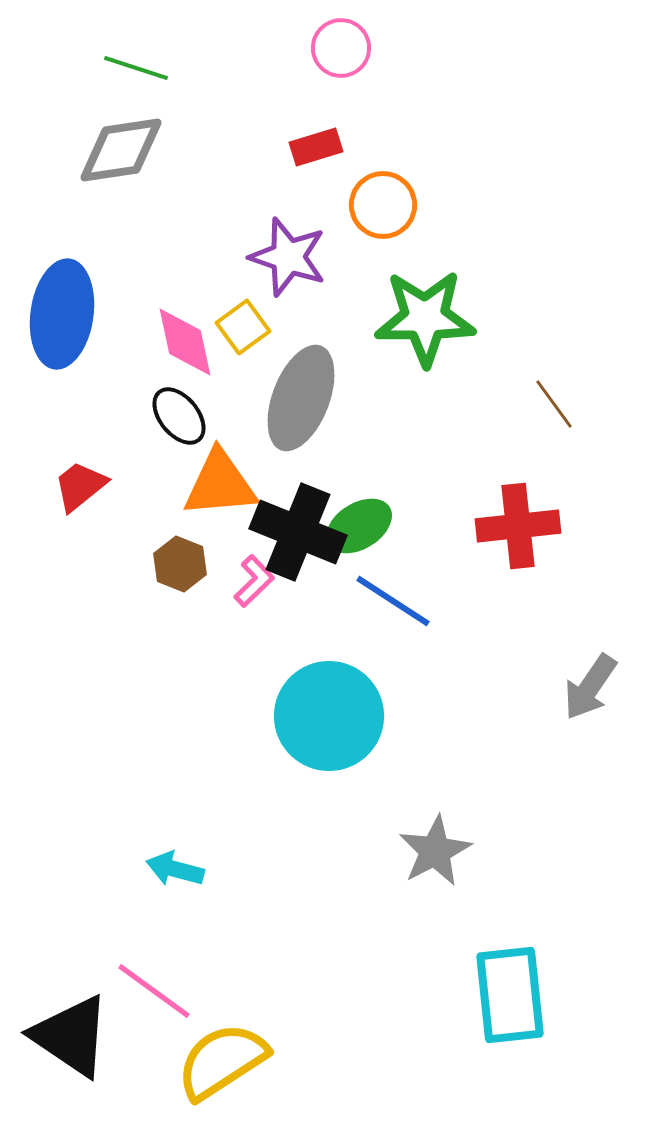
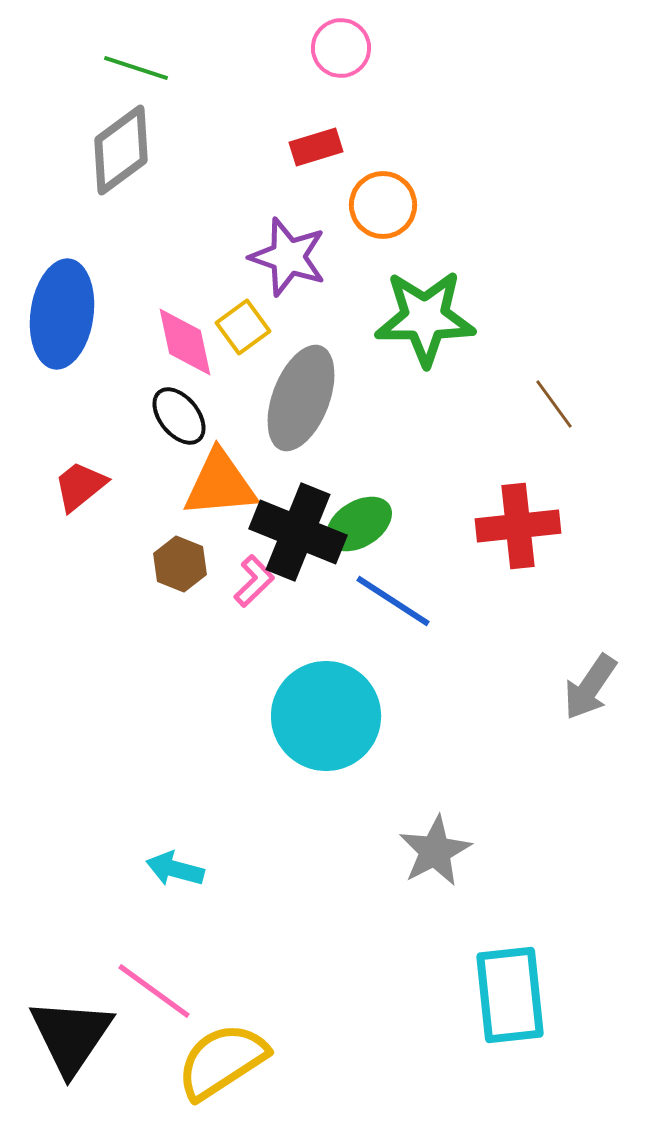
gray diamond: rotated 28 degrees counterclockwise
green ellipse: moved 2 px up
cyan circle: moved 3 px left
black triangle: rotated 30 degrees clockwise
